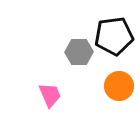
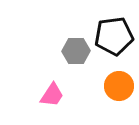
gray hexagon: moved 3 px left, 1 px up
pink trapezoid: moved 2 px right; rotated 56 degrees clockwise
